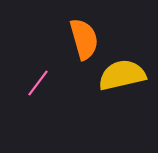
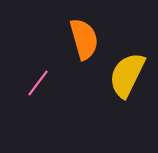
yellow semicircle: moved 5 px right; rotated 51 degrees counterclockwise
